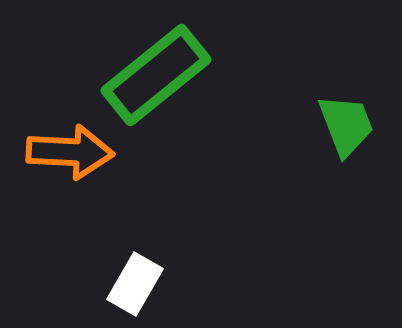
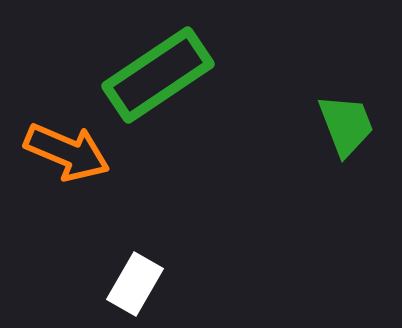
green rectangle: moved 2 px right; rotated 5 degrees clockwise
orange arrow: moved 3 px left; rotated 20 degrees clockwise
